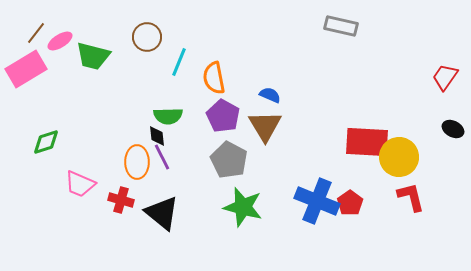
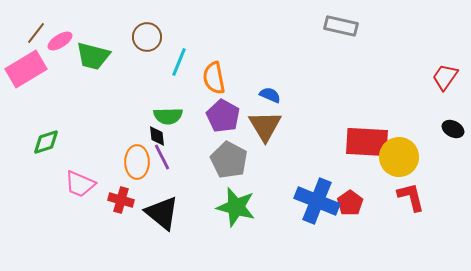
green star: moved 7 px left
